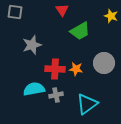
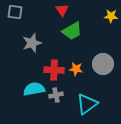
yellow star: rotated 16 degrees counterclockwise
green trapezoid: moved 8 px left
gray star: moved 2 px up
gray circle: moved 1 px left, 1 px down
red cross: moved 1 px left, 1 px down
